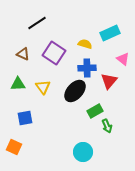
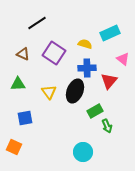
yellow triangle: moved 6 px right, 5 px down
black ellipse: rotated 20 degrees counterclockwise
